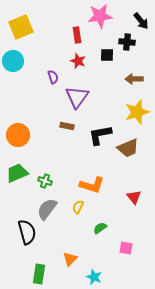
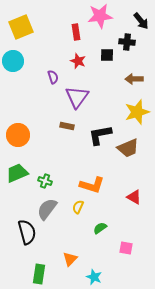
red rectangle: moved 1 px left, 3 px up
red triangle: rotated 21 degrees counterclockwise
